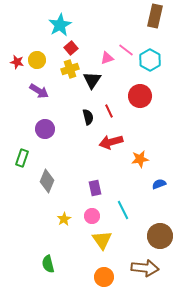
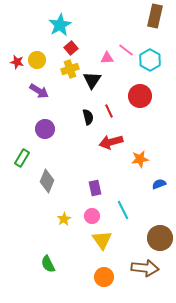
pink triangle: rotated 16 degrees clockwise
green rectangle: rotated 12 degrees clockwise
brown circle: moved 2 px down
green semicircle: rotated 12 degrees counterclockwise
